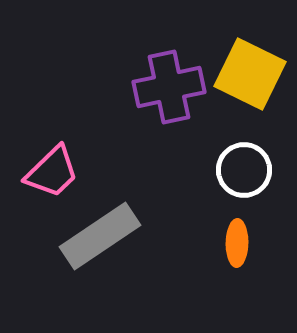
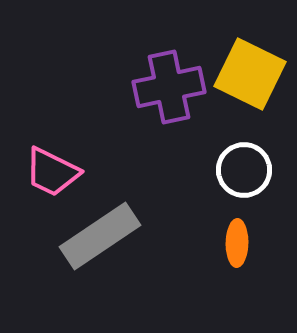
pink trapezoid: rotated 70 degrees clockwise
